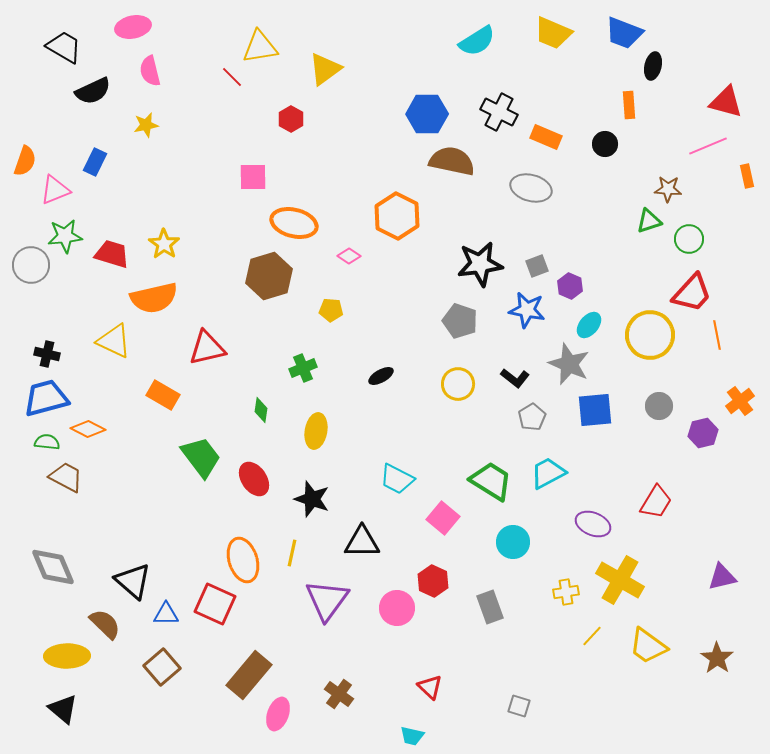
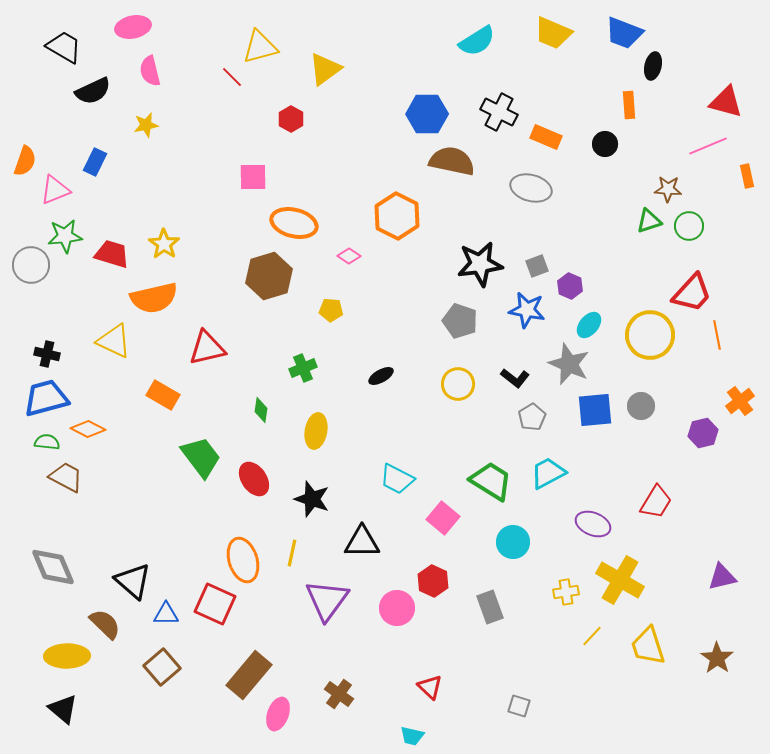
yellow triangle at (260, 47): rotated 6 degrees counterclockwise
green circle at (689, 239): moved 13 px up
gray circle at (659, 406): moved 18 px left
yellow trapezoid at (648, 646): rotated 36 degrees clockwise
